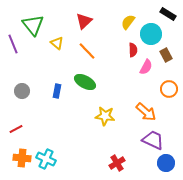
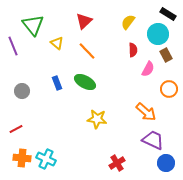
cyan circle: moved 7 px right
purple line: moved 2 px down
pink semicircle: moved 2 px right, 2 px down
blue rectangle: moved 8 px up; rotated 32 degrees counterclockwise
yellow star: moved 8 px left, 3 px down
